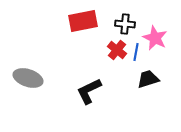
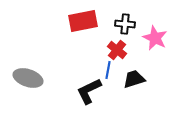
blue line: moved 28 px left, 18 px down
black trapezoid: moved 14 px left
